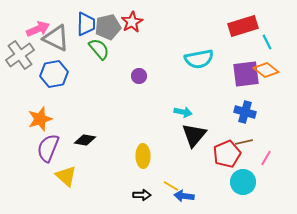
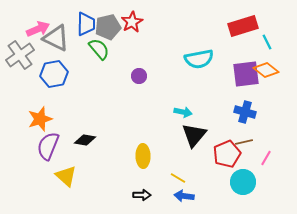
purple semicircle: moved 2 px up
yellow line: moved 7 px right, 8 px up
